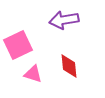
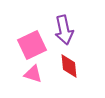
purple arrow: moved 10 px down; rotated 92 degrees counterclockwise
pink square: moved 14 px right
